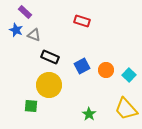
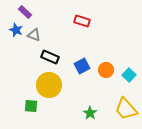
green star: moved 1 px right, 1 px up
